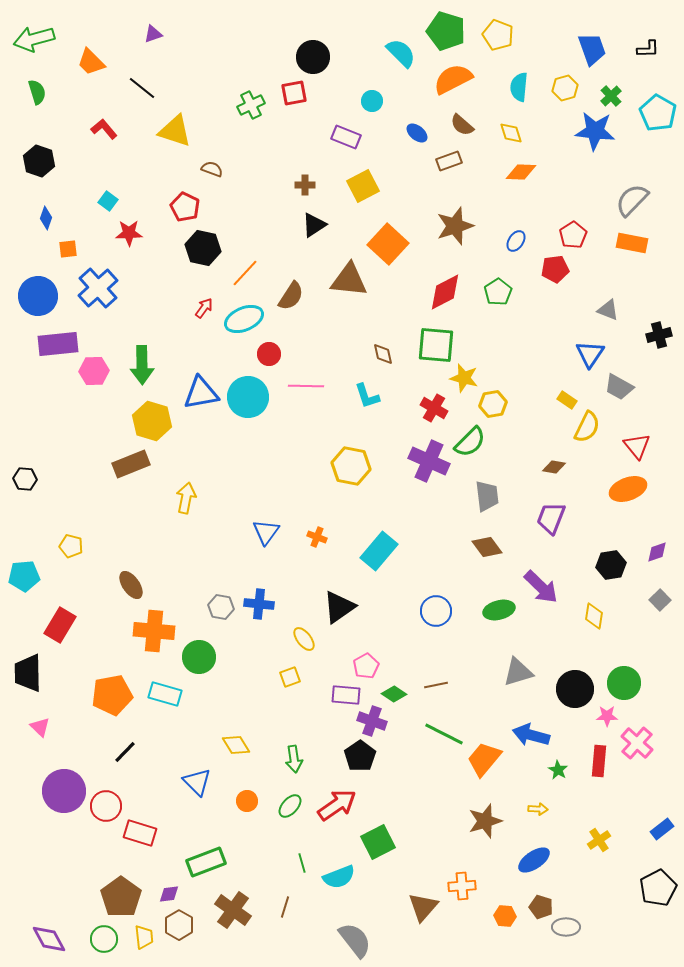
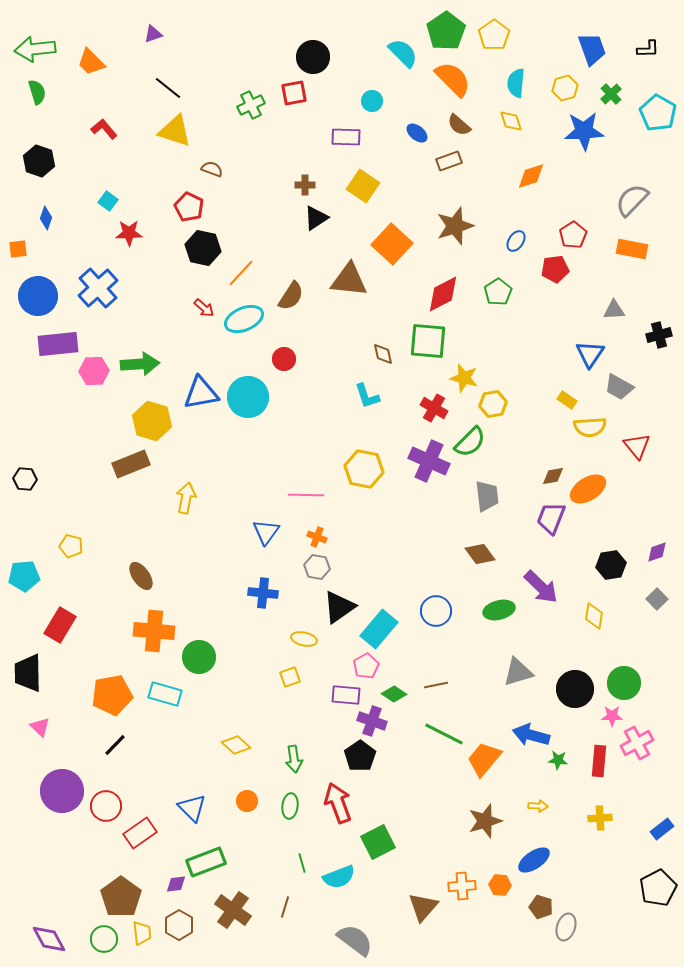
green pentagon at (446, 31): rotated 21 degrees clockwise
yellow pentagon at (498, 35): moved 4 px left; rotated 16 degrees clockwise
green arrow at (34, 39): moved 1 px right, 10 px down; rotated 9 degrees clockwise
cyan semicircle at (401, 53): moved 2 px right
orange semicircle at (453, 79): rotated 72 degrees clockwise
cyan semicircle at (519, 87): moved 3 px left, 4 px up
black line at (142, 88): moved 26 px right
green cross at (611, 96): moved 2 px up
brown semicircle at (462, 125): moved 3 px left
blue star at (595, 131): moved 11 px left; rotated 9 degrees counterclockwise
yellow diamond at (511, 133): moved 12 px up
purple rectangle at (346, 137): rotated 20 degrees counterclockwise
orange diamond at (521, 172): moved 10 px right, 4 px down; rotated 20 degrees counterclockwise
yellow square at (363, 186): rotated 28 degrees counterclockwise
red pentagon at (185, 207): moved 4 px right
black triangle at (314, 225): moved 2 px right, 7 px up
orange rectangle at (632, 243): moved 6 px down
orange square at (388, 244): moved 4 px right
orange square at (68, 249): moved 50 px left
orange line at (245, 273): moved 4 px left
red diamond at (445, 292): moved 2 px left, 2 px down
red arrow at (204, 308): rotated 95 degrees clockwise
gray triangle at (608, 310): moved 6 px right; rotated 25 degrees counterclockwise
green square at (436, 345): moved 8 px left, 4 px up
red circle at (269, 354): moved 15 px right, 5 px down
green arrow at (142, 365): moved 2 px left, 1 px up; rotated 93 degrees counterclockwise
pink line at (306, 386): moved 109 px down
yellow semicircle at (587, 427): moved 3 px right; rotated 60 degrees clockwise
yellow hexagon at (351, 466): moved 13 px right, 3 px down
brown diamond at (554, 467): moved 1 px left, 9 px down; rotated 20 degrees counterclockwise
orange ellipse at (628, 489): moved 40 px left; rotated 12 degrees counterclockwise
brown diamond at (487, 547): moved 7 px left, 7 px down
cyan rectangle at (379, 551): moved 78 px down
brown ellipse at (131, 585): moved 10 px right, 9 px up
gray square at (660, 600): moved 3 px left, 1 px up
blue cross at (259, 604): moved 4 px right, 11 px up
gray hexagon at (221, 607): moved 96 px right, 40 px up
yellow ellipse at (304, 639): rotated 40 degrees counterclockwise
pink star at (607, 716): moved 5 px right
pink cross at (637, 743): rotated 20 degrees clockwise
yellow diamond at (236, 745): rotated 16 degrees counterclockwise
black line at (125, 752): moved 10 px left, 7 px up
green star at (558, 770): moved 10 px up; rotated 24 degrees counterclockwise
blue triangle at (197, 782): moved 5 px left, 26 px down
purple circle at (64, 791): moved 2 px left
red arrow at (337, 805): moved 1 px right, 2 px up; rotated 75 degrees counterclockwise
green ellipse at (290, 806): rotated 35 degrees counterclockwise
yellow arrow at (538, 809): moved 3 px up
red rectangle at (140, 833): rotated 52 degrees counterclockwise
yellow cross at (599, 840): moved 1 px right, 22 px up; rotated 30 degrees clockwise
purple diamond at (169, 894): moved 7 px right, 10 px up
orange hexagon at (505, 916): moved 5 px left, 31 px up
gray ellipse at (566, 927): rotated 72 degrees counterclockwise
yellow trapezoid at (144, 937): moved 2 px left, 4 px up
gray semicircle at (355, 940): rotated 15 degrees counterclockwise
